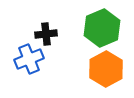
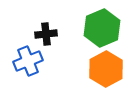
blue cross: moved 1 px left, 2 px down
